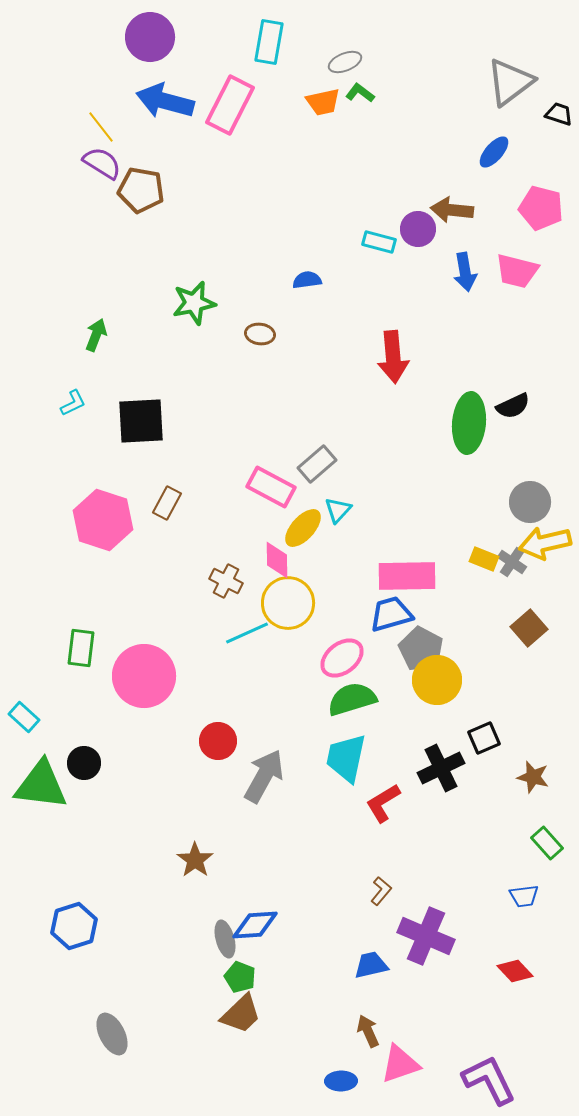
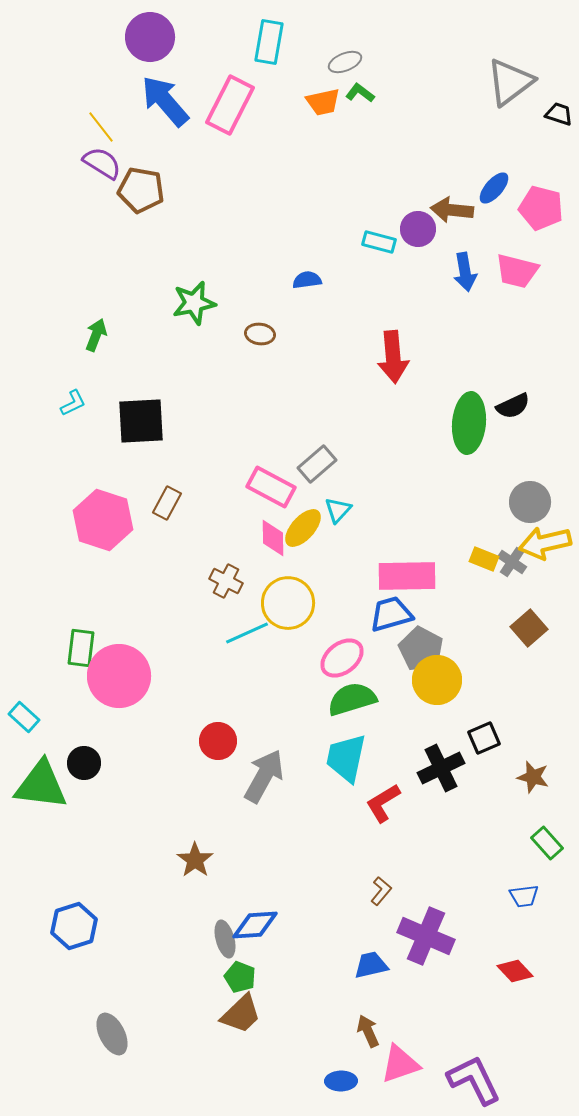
blue arrow at (165, 101): rotated 34 degrees clockwise
blue ellipse at (494, 152): moved 36 px down
pink diamond at (277, 560): moved 4 px left, 22 px up
pink circle at (144, 676): moved 25 px left
purple L-shape at (489, 1080): moved 15 px left
